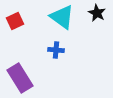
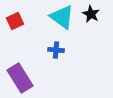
black star: moved 6 px left, 1 px down
